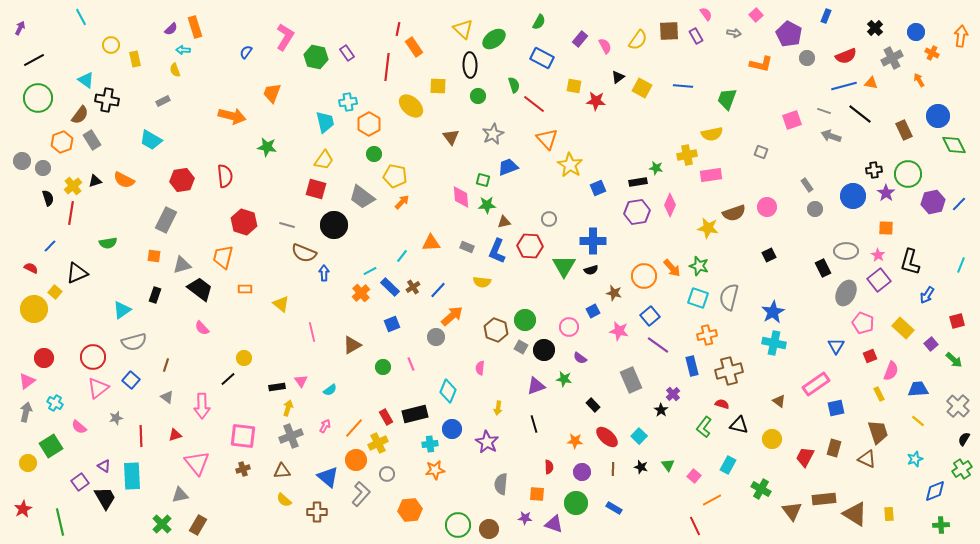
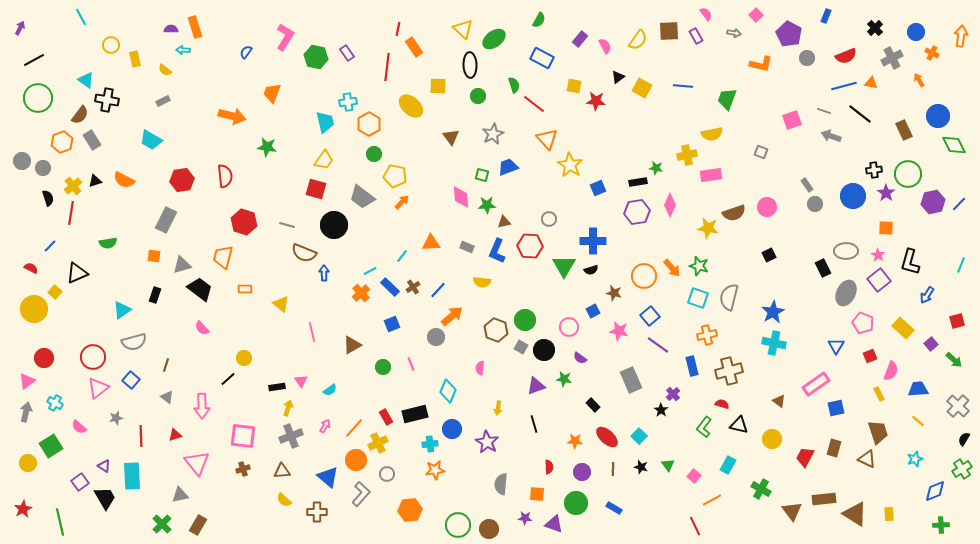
green semicircle at (539, 22): moved 2 px up
purple semicircle at (171, 29): rotated 136 degrees counterclockwise
yellow semicircle at (175, 70): moved 10 px left; rotated 32 degrees counterclockwise
green square at (483, 180): moved 1 px left, 5 px up
gray circle at (815, 209): moved 5 px up
